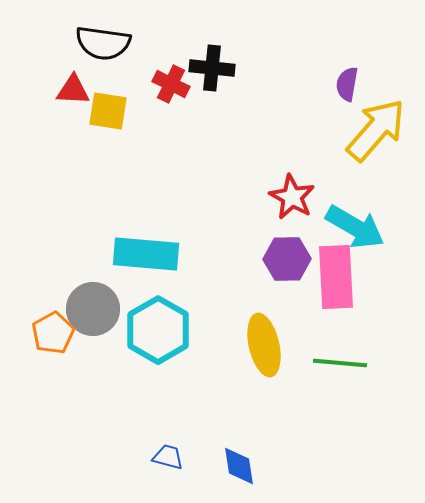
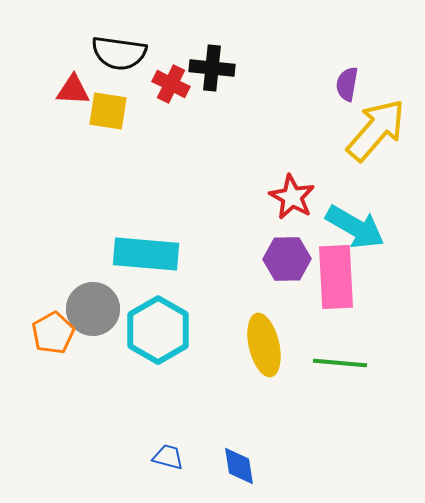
black semicircle: moved 16 px right, 10 px down
